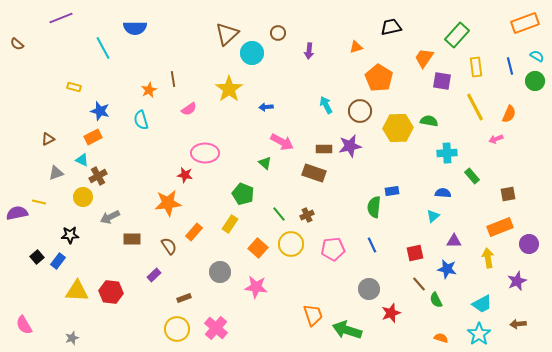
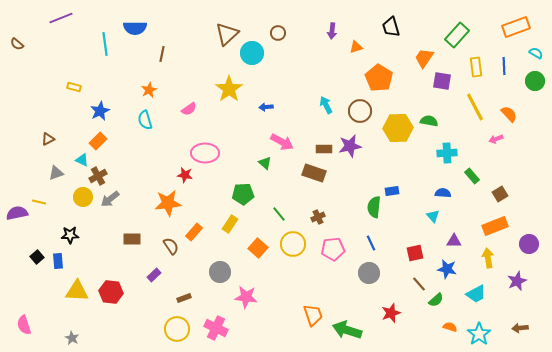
orange rectangle at (525, 23): moved 9 px left, 4 px down
black trapezoid at (391, 27): rotated 95 degrees counterclockwise
cyan line at (103, 48): moved 2 px right, 4 px up; rotated 20 degrees clockwise
purple arrow at (309, 51): moved 23 px right, 20 px up
cyan semicircle at (537, 56): moved 1 px left, 3 px up
blue line at (510, 66): moved 6 px left; rotated 12 degrees clockwise
brown line at (173, 79): moved 11 px left, 25 px up; rotated 21 degrees clockwise
blue star at (100, 111): rotated 30 degrees clockwise
orange semicircle at (509, 114): rotated 66 degrees counterclockwise
cyan semicircle at (141, 120): moved 4 px right
orange rectangle at (93, 137): moved 5 px right, 4 px down; rotated 18 degrees counterclockwise
green pentagon at (243, 194): rotated 25 degrees counterclockwise
brown square at (508, 194): moved 8 px left; rotated 21 degrees counterclockwise
brown cross at (307, 215): moved 11 px right, 2 px down
cyan triangle at (433, 216): rotated 32 degrees counterclockwise
gray arrow at (110, 217): moved 18 px up; rotated 12 degrees counterclockwise
orange rectangle at (500, 227): moved 5 px left, 1 px up
yellow circle at (291, 244): moved 2 px right
blue line at (372, 245): moved 1 px left, 2 px up
brown semicircle at (169, 246): moved 2 px right
blue rectangle at (58, 261): rotated 42 degrees counterclockwise
pink star at (256, 287): moved 10 px left, 10 px down
gray circle at (369, 289): moved 16 px up
green semicircle at (436, 300): rotated 105 degrees counterclockwise
cyan trapezoid at (482, 304): moved 6 px left, 10 px up
brown arrow at (518, 324): moved 2 px right, 4 px down
pink semicircle at (24, 325): rotated 12 degrees clockwise
pink cross at (216, 328): rotated 15 degrees counterclockwise
gray star at (72, 338): rotated 24 degrees counterclockwise
orange semicircle at (441, 338): moved 9 px right, 11 px up
